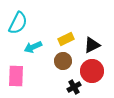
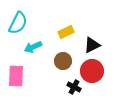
yellow rectangle: moved 7 px up
black cross: rotated 32 degrees counterclockwise
